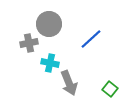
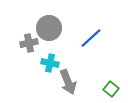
gray circle: moved 4 px down
blue line: moved 1 px up
gray arrow: moved 1 px left, 1 px up
green square: moved 1 px right
